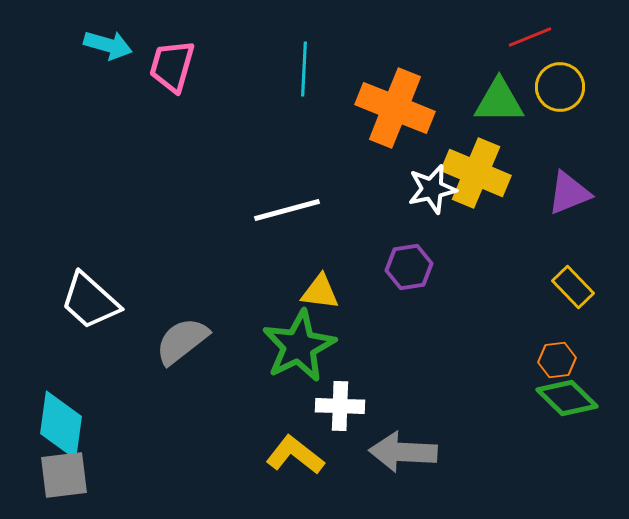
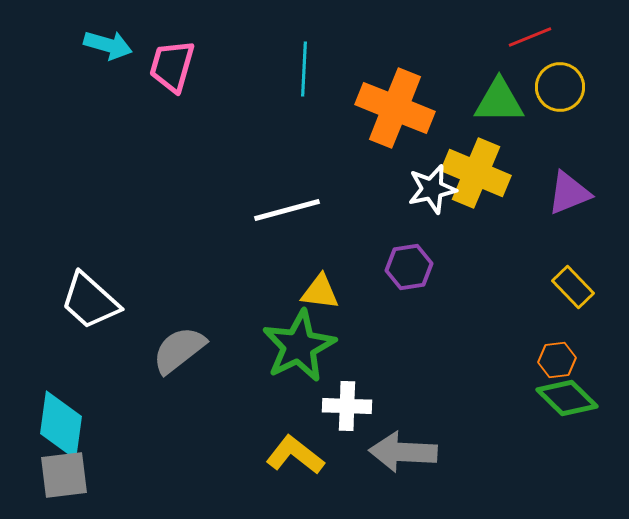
gray semicircle: moved 3 px left, 9 px down
white cross: moved 7 px right
